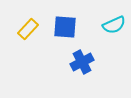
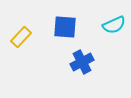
yellow rectangle: moved 7 px left, 8 px down
